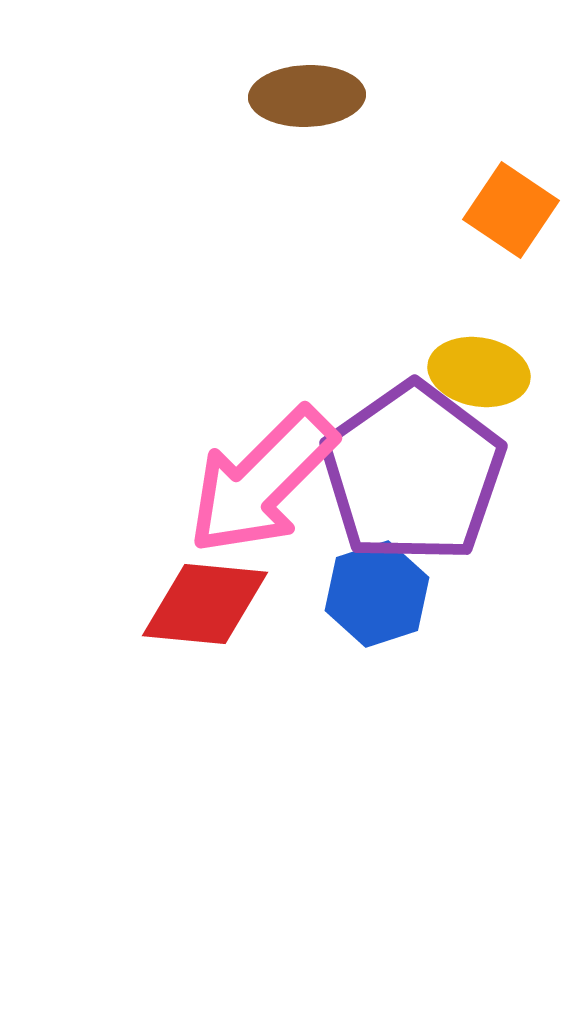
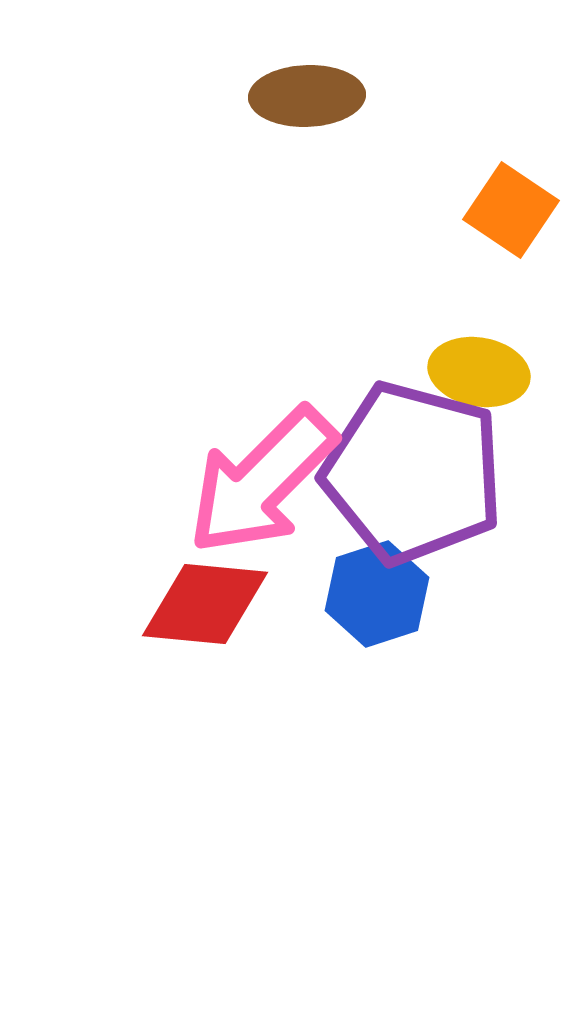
purple pentagon: rotated 22 degrees counterclockwise
